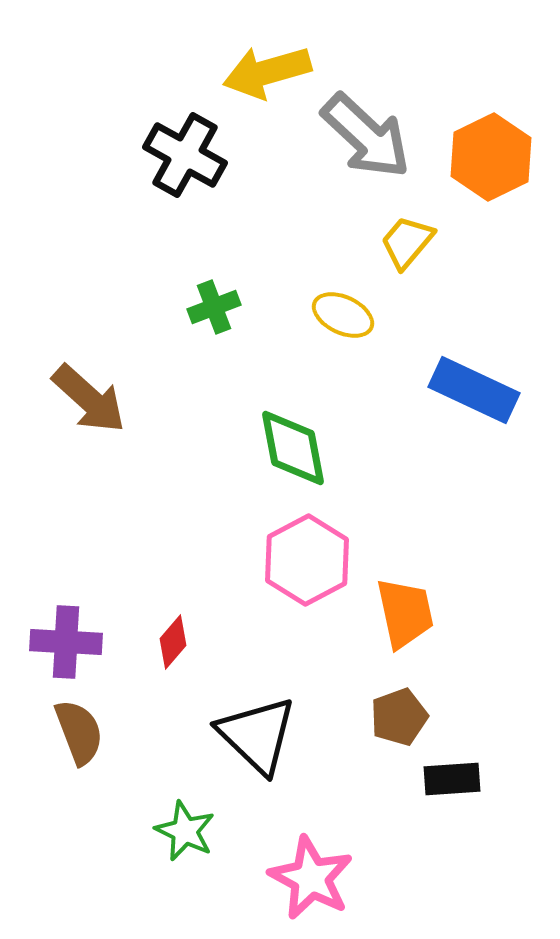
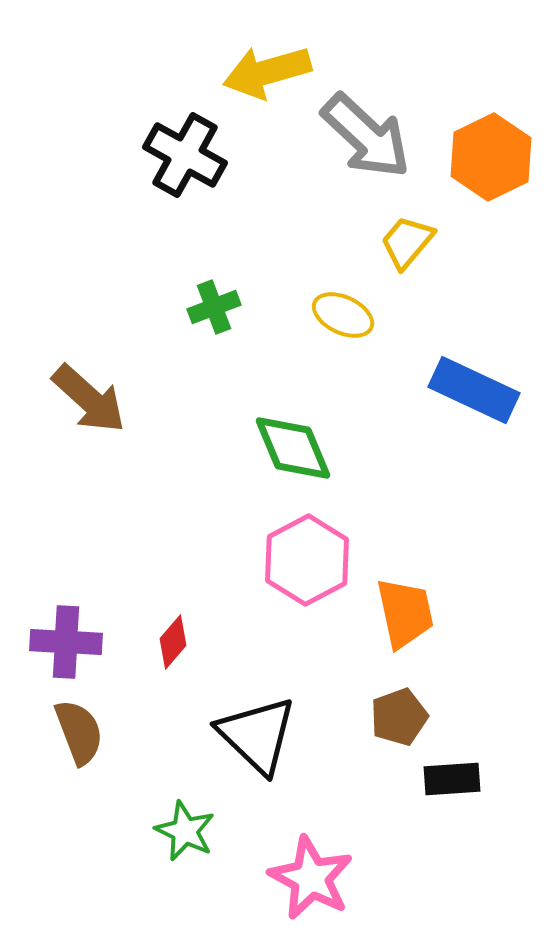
green diamond: rotated 12 degrees counterclockwise
